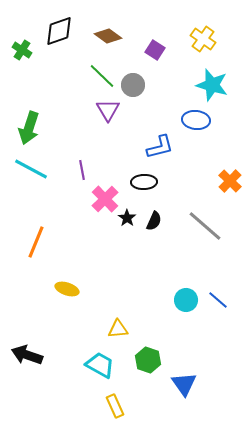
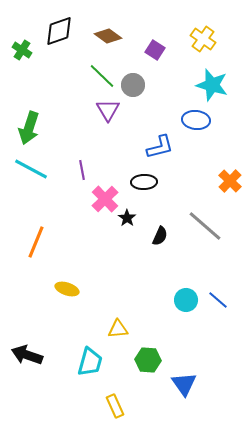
black semicircle: moved 6 px right, 15 px down
green hexagon: rotated 15 degrees counterclockwise
cyan trapezoid: moved 10 px left, 3 px up; rotated 76 degrees clockwise
